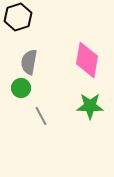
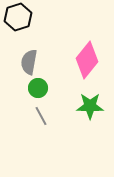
pink diamond: rotated 30 degrees clockwise
green circle: moved 17 px right
